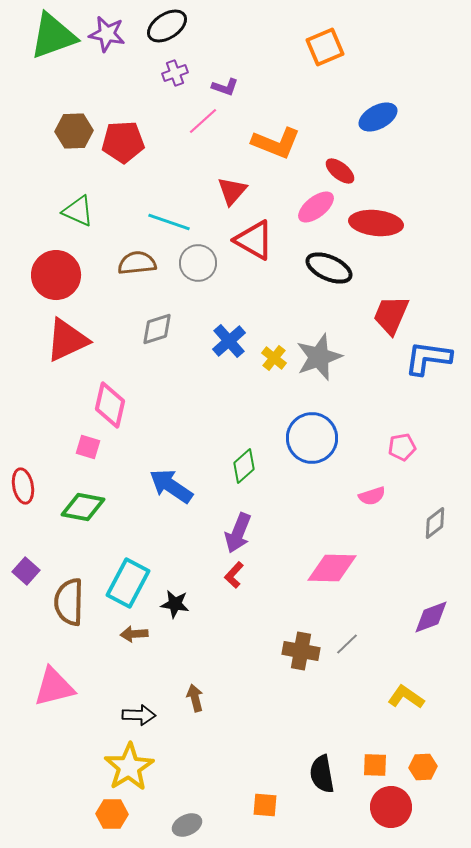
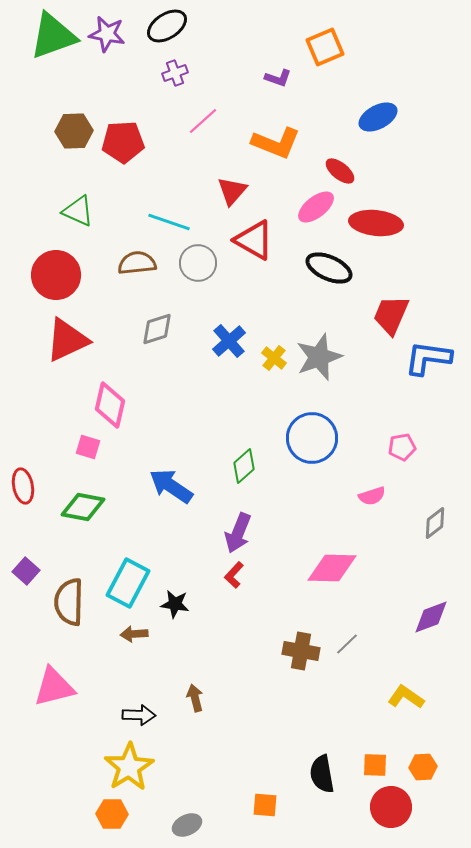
purple L-shape at (225, 87): moved 53 px right, 9 px up
